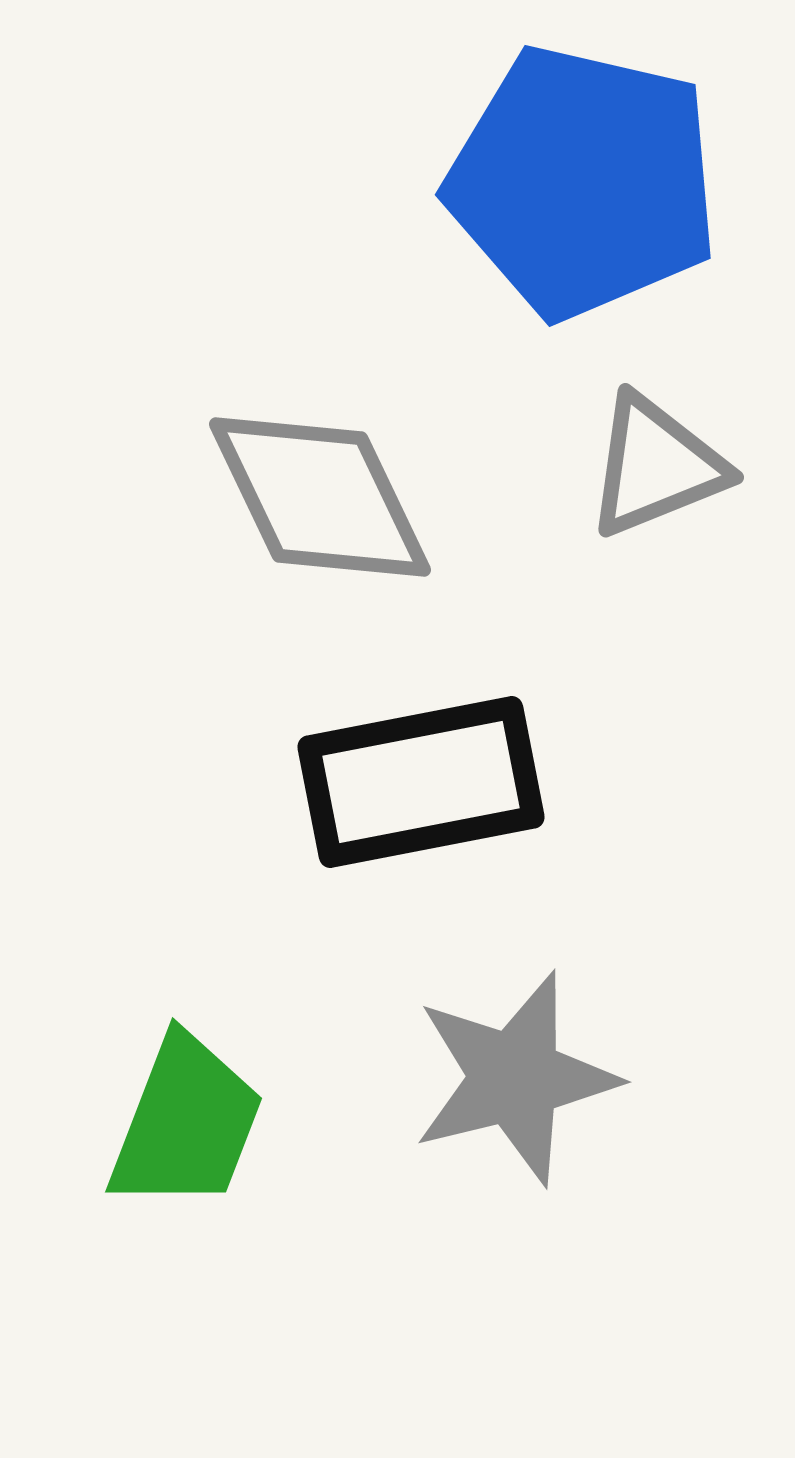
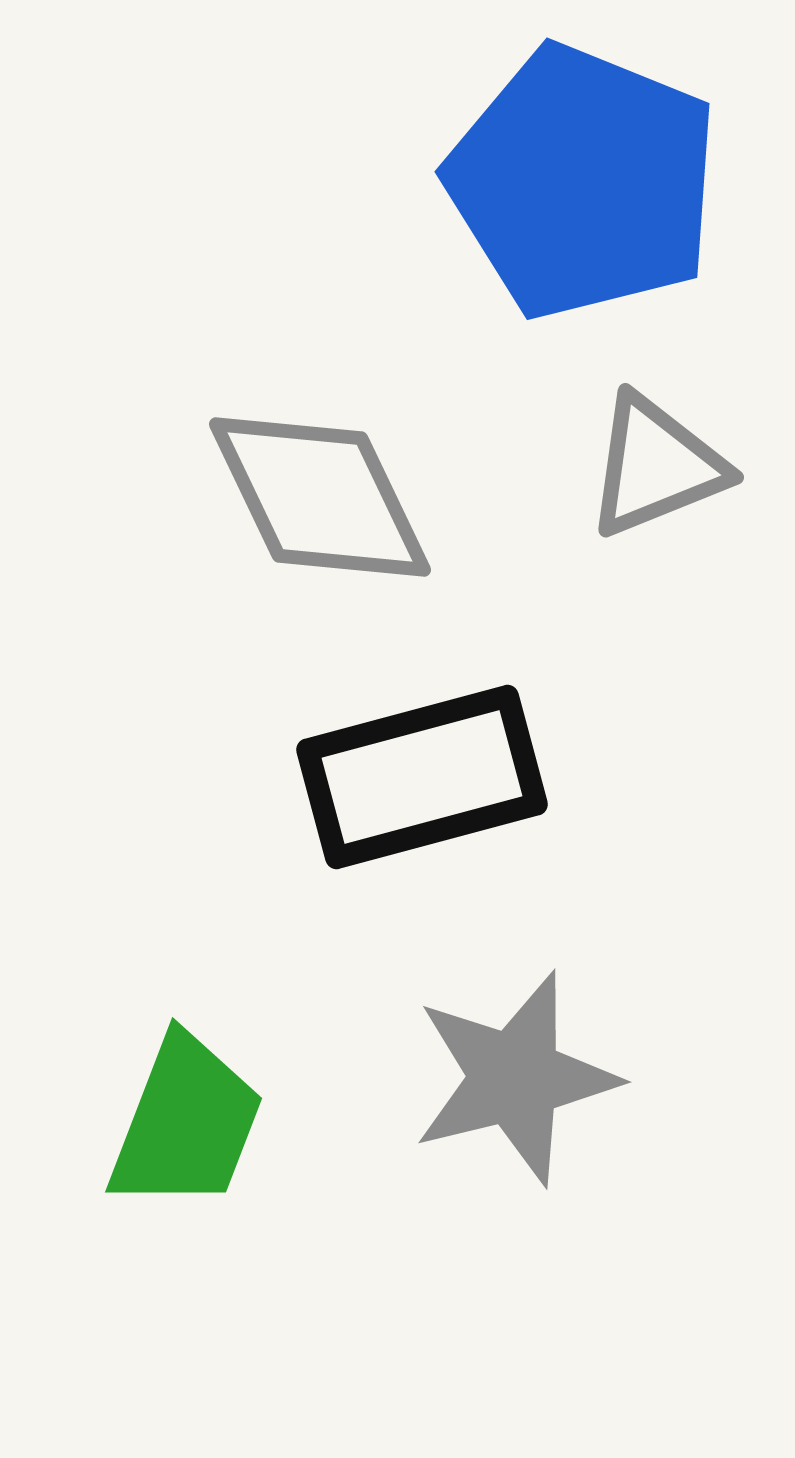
blue pentagon: rotated 9 degrees clockwise
black rectangle: moved 1 px right, 5 px up; rotated 4 degrees counterclockwise
